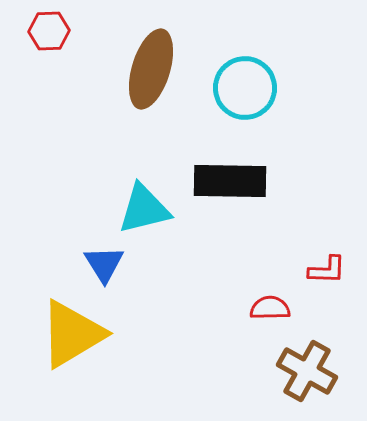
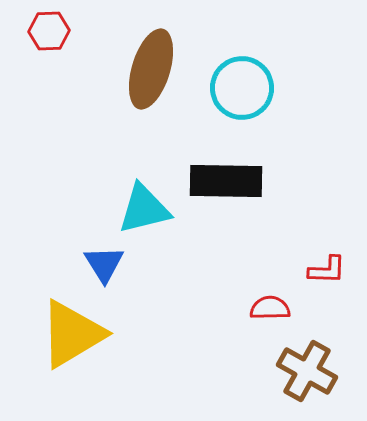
cyan circle: moved 3 px left
black rectangle: moved 4 px left
